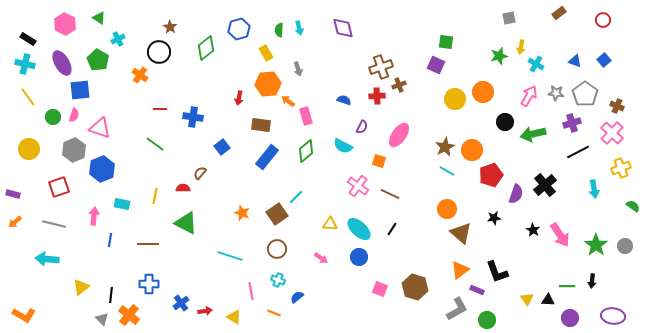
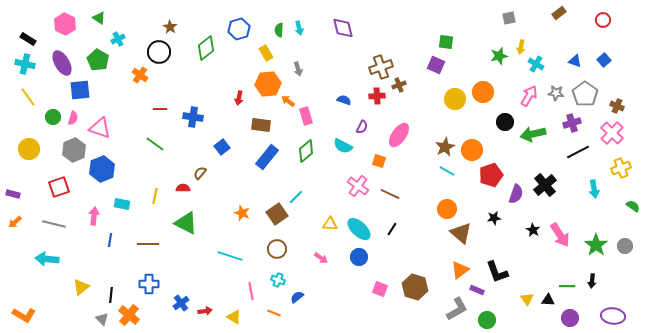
pink semicircle at (74, 115): moved 1 px left, 3 px down
